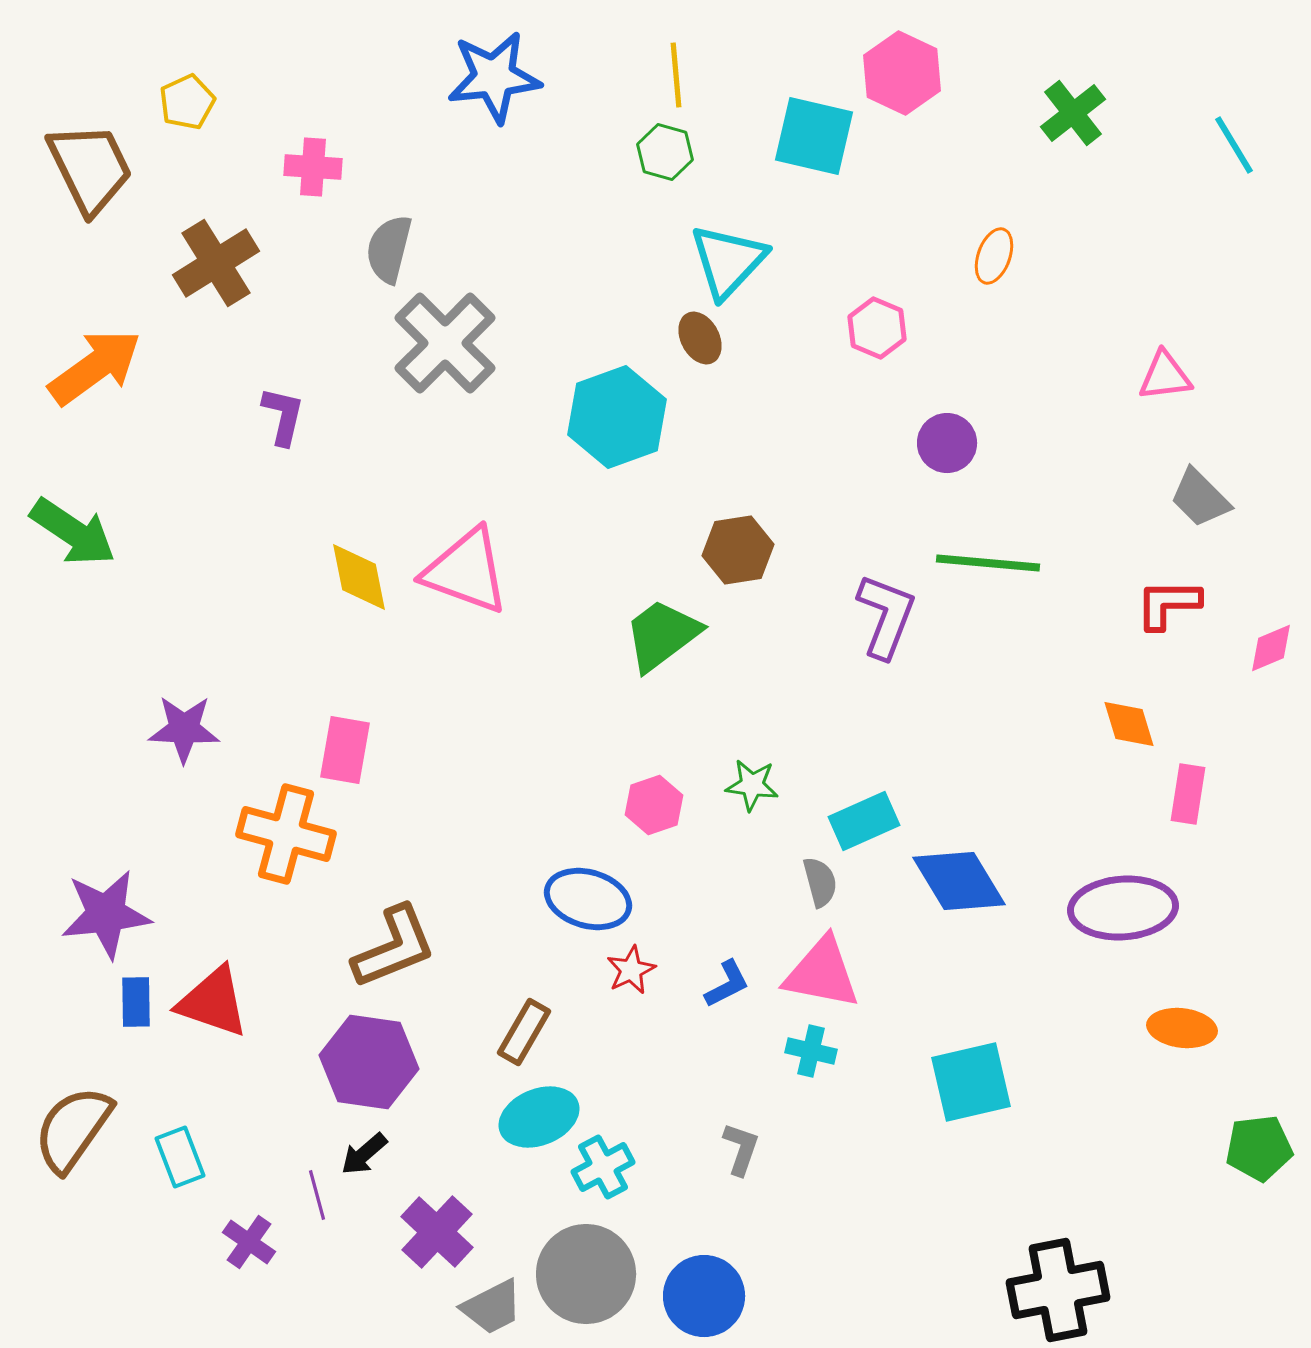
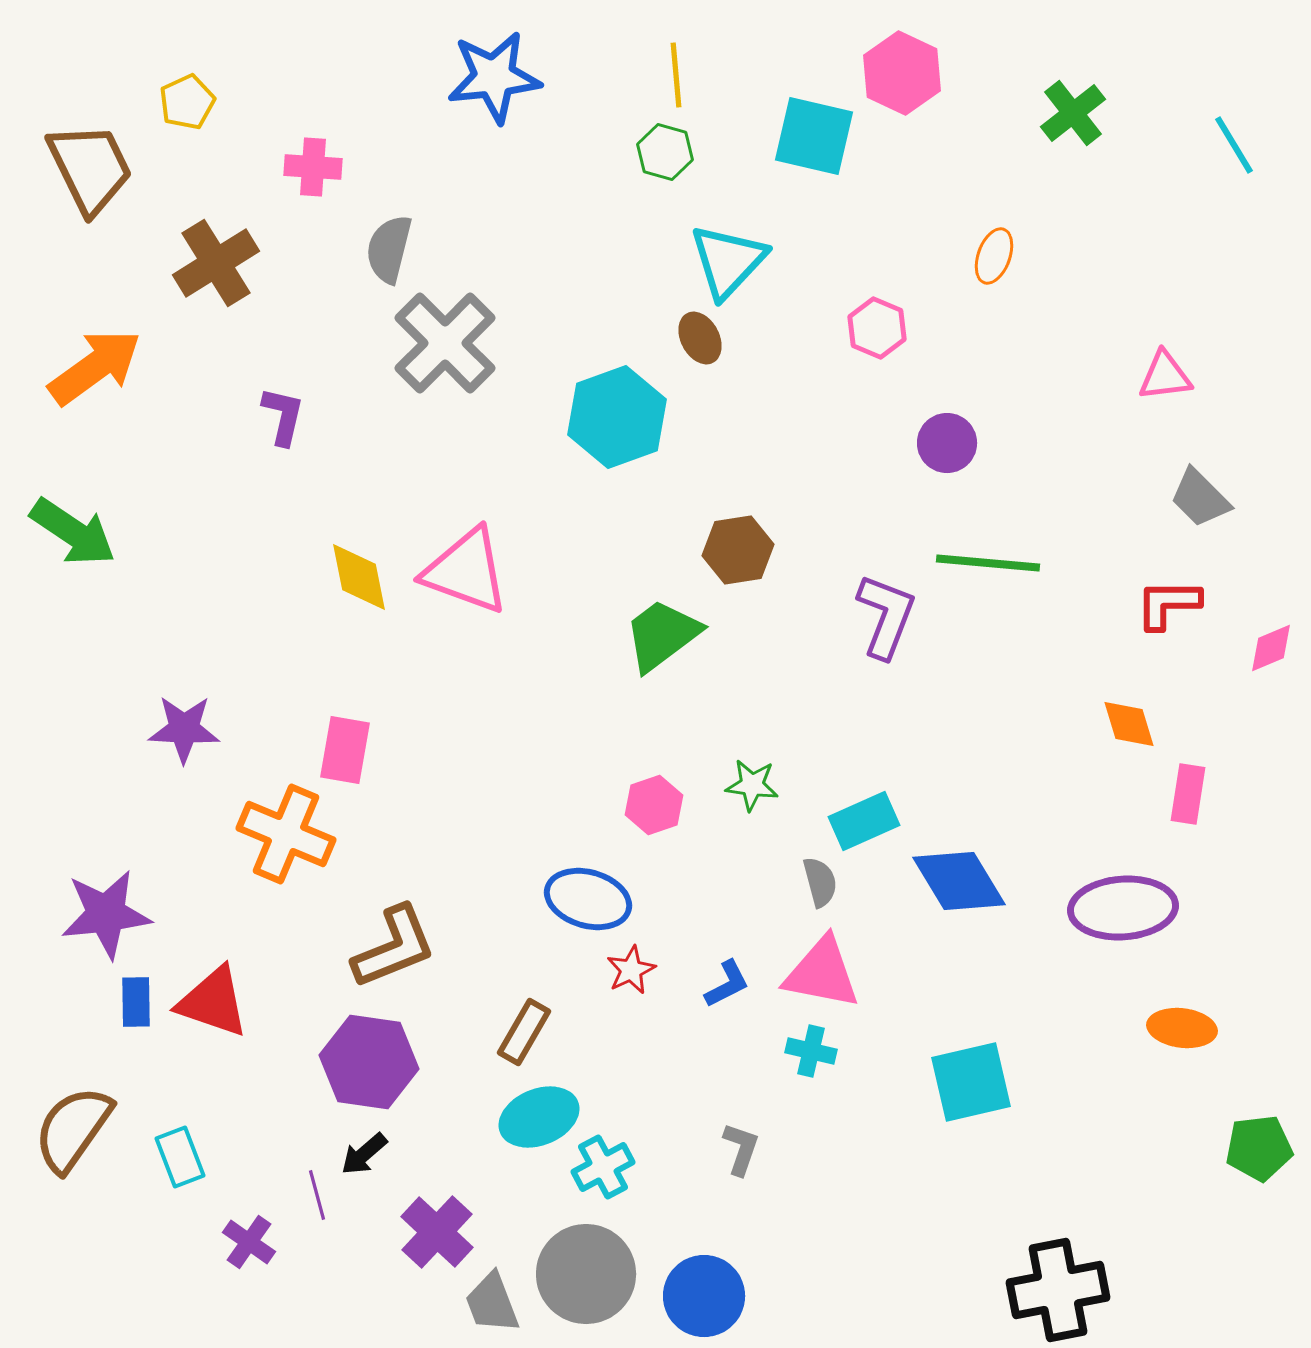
orange cross at (286, 834): rotated 8 degrees clockwise
gray trapezoid at (492, 1307): moved 4 px up; rotated 96 degrees clockwise
